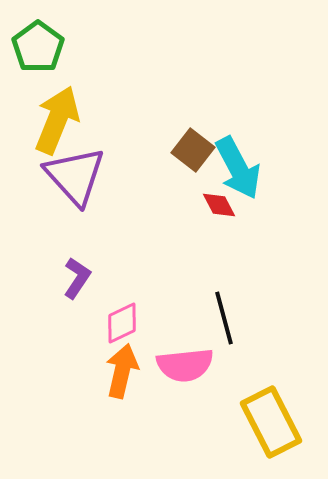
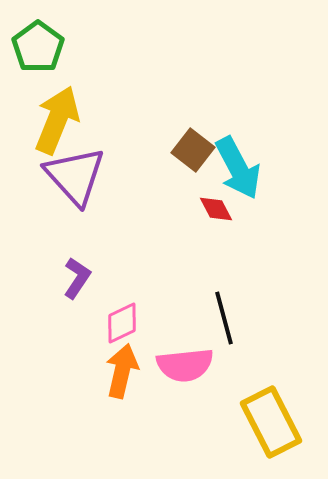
red diamond: moved 3 px left, 4 px down
